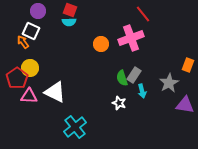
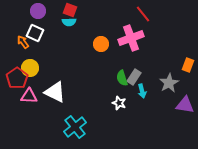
white square: moved 4 px right, 2 px down
gray rectangle: moved 2 px down
